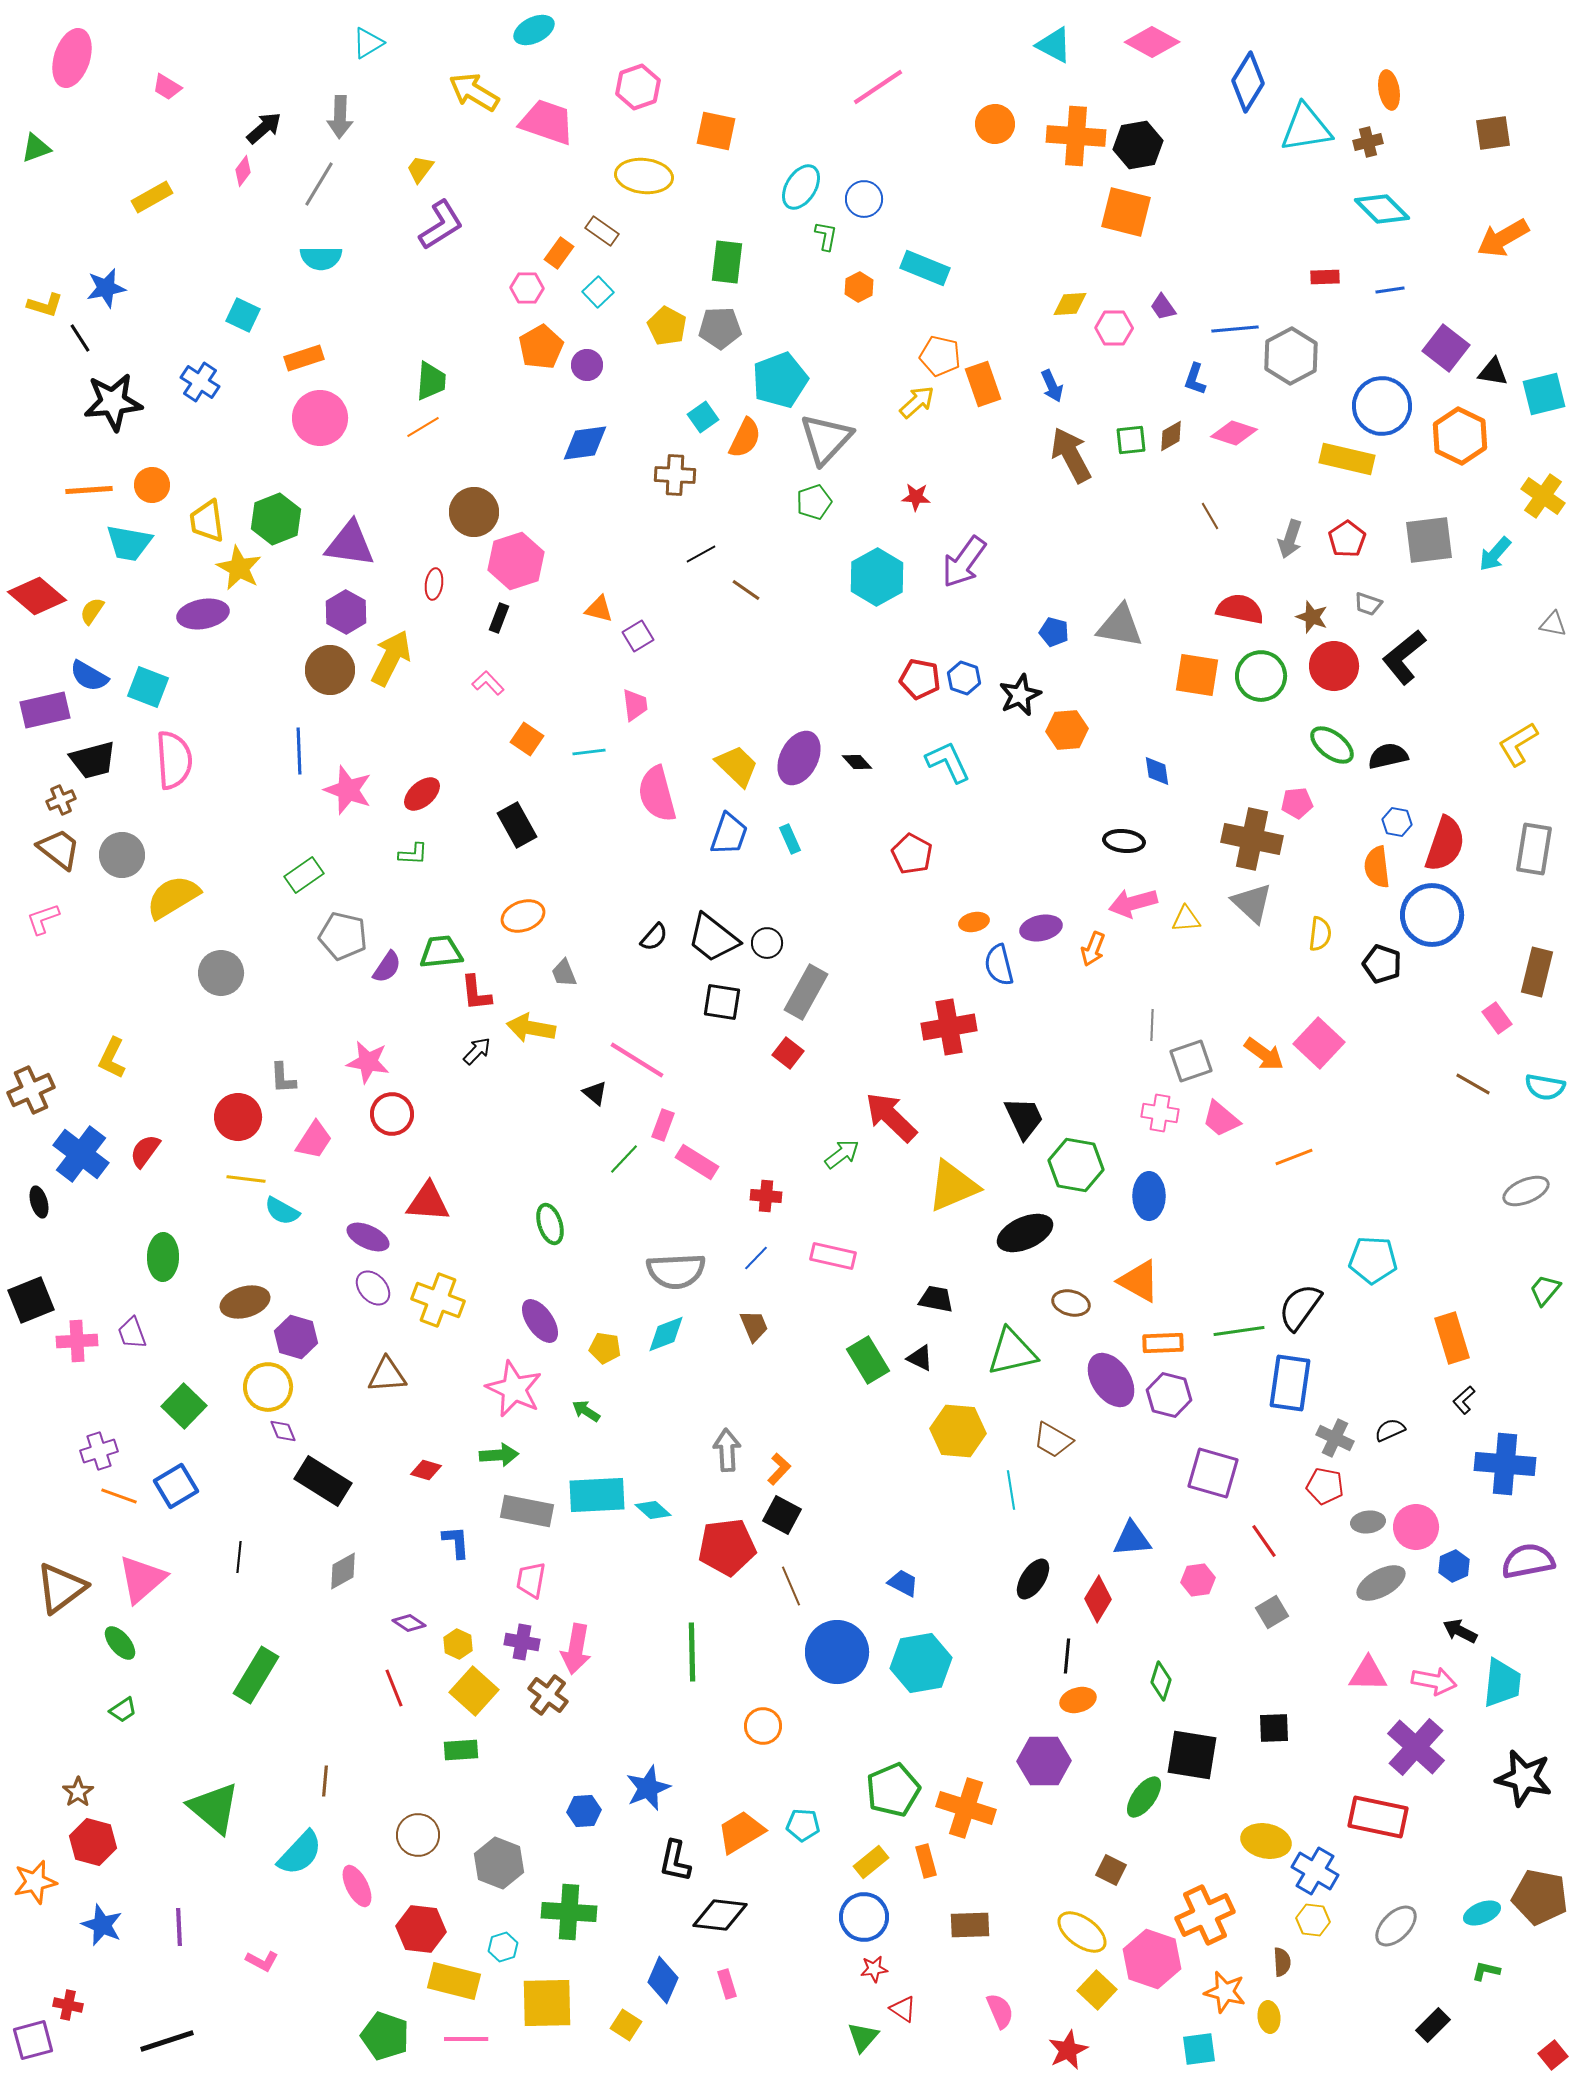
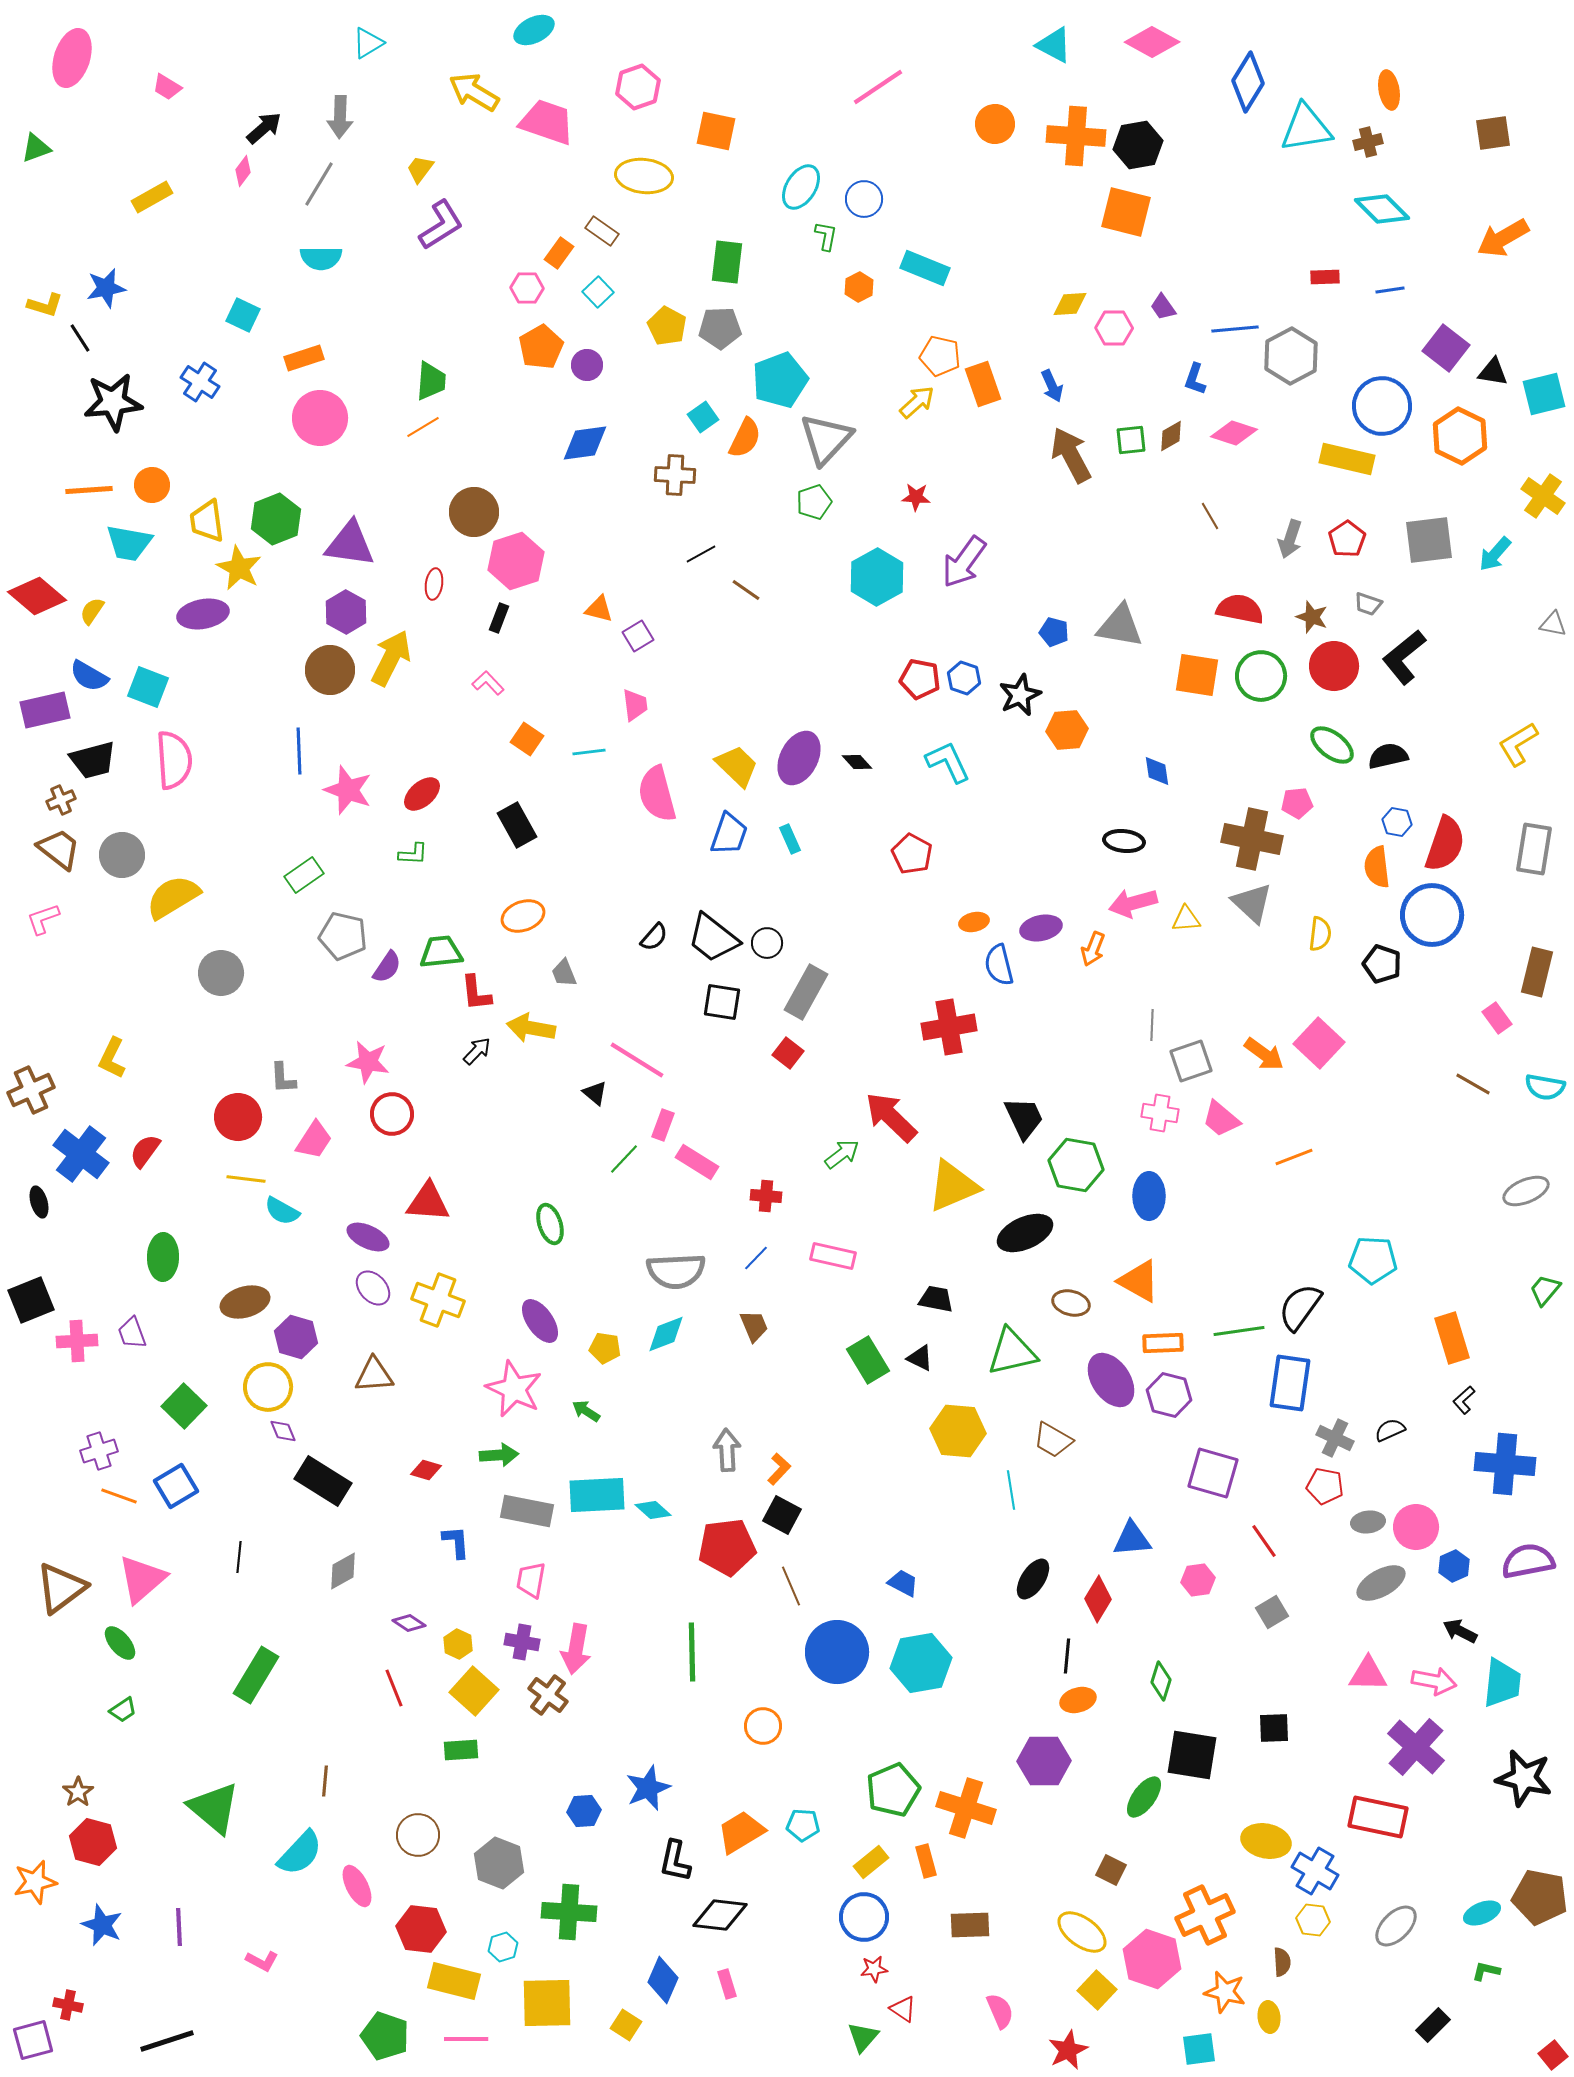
brown triangle at (387, 1375): moved 13 px left
